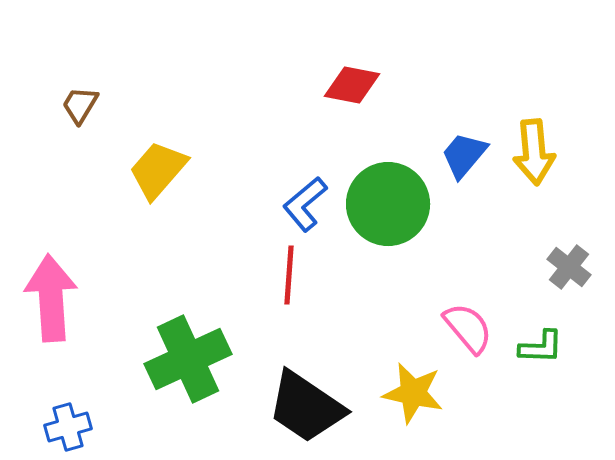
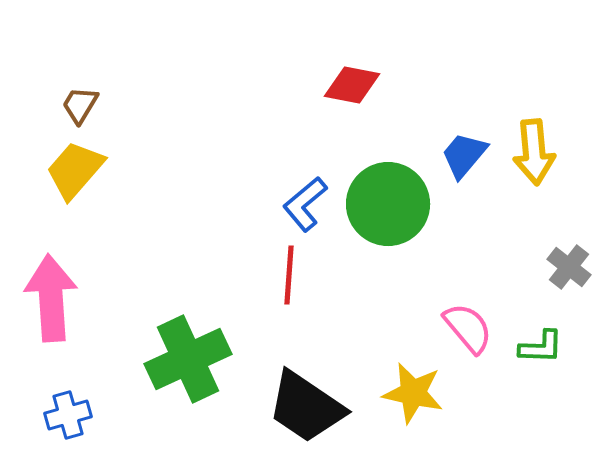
yellow trapezoid: moved 83 px left
blue cross: moved 12 px up
